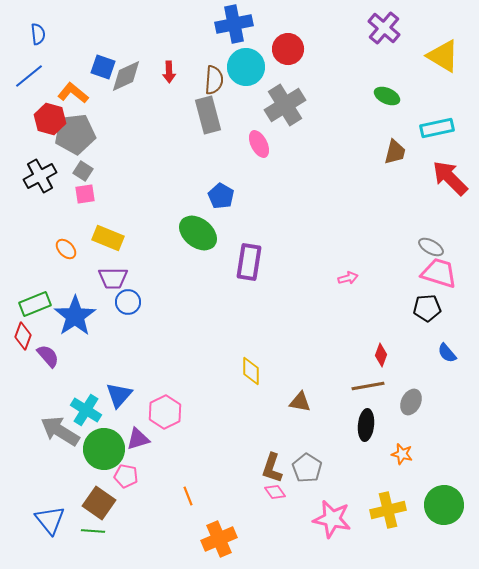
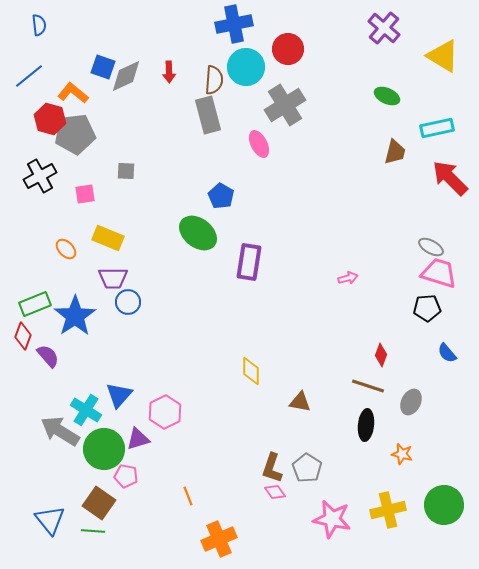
blue semicircle at (38, 34): moved 1 px right, 9 px up
gray square at (83, 171): moved 43 px right; rotated 30 degrees counterclockwise
brown line at (368, 386): rotated 28 degrees clockwise
